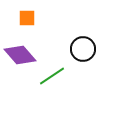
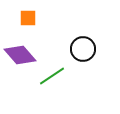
orange square: moved 1 px right
